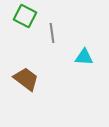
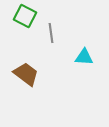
gray line: moved 1 px left
brown trapezoid: moved 5 px up
